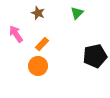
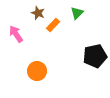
orange rectangle: moved 11 px right, 19 px up
orange circle: moved 1 px left, 5 px down
